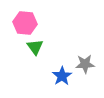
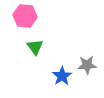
pink hexagon: moved 7 px up
gray star: moved 2 px right, 1 px down
